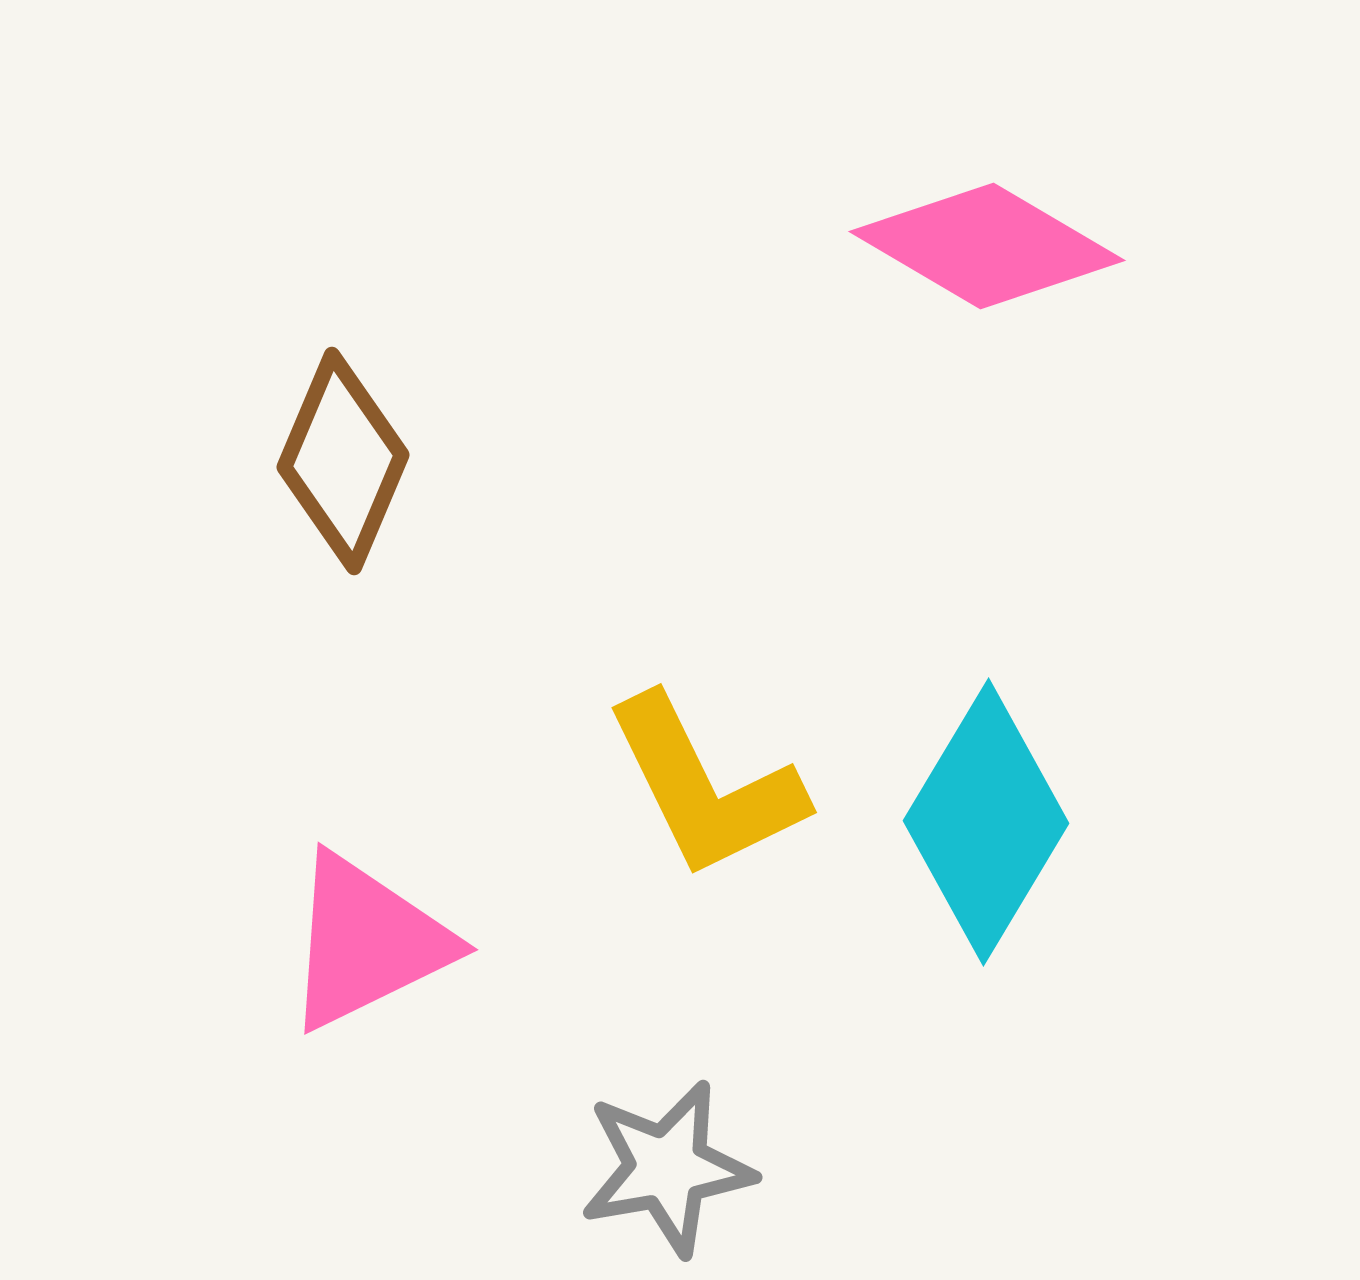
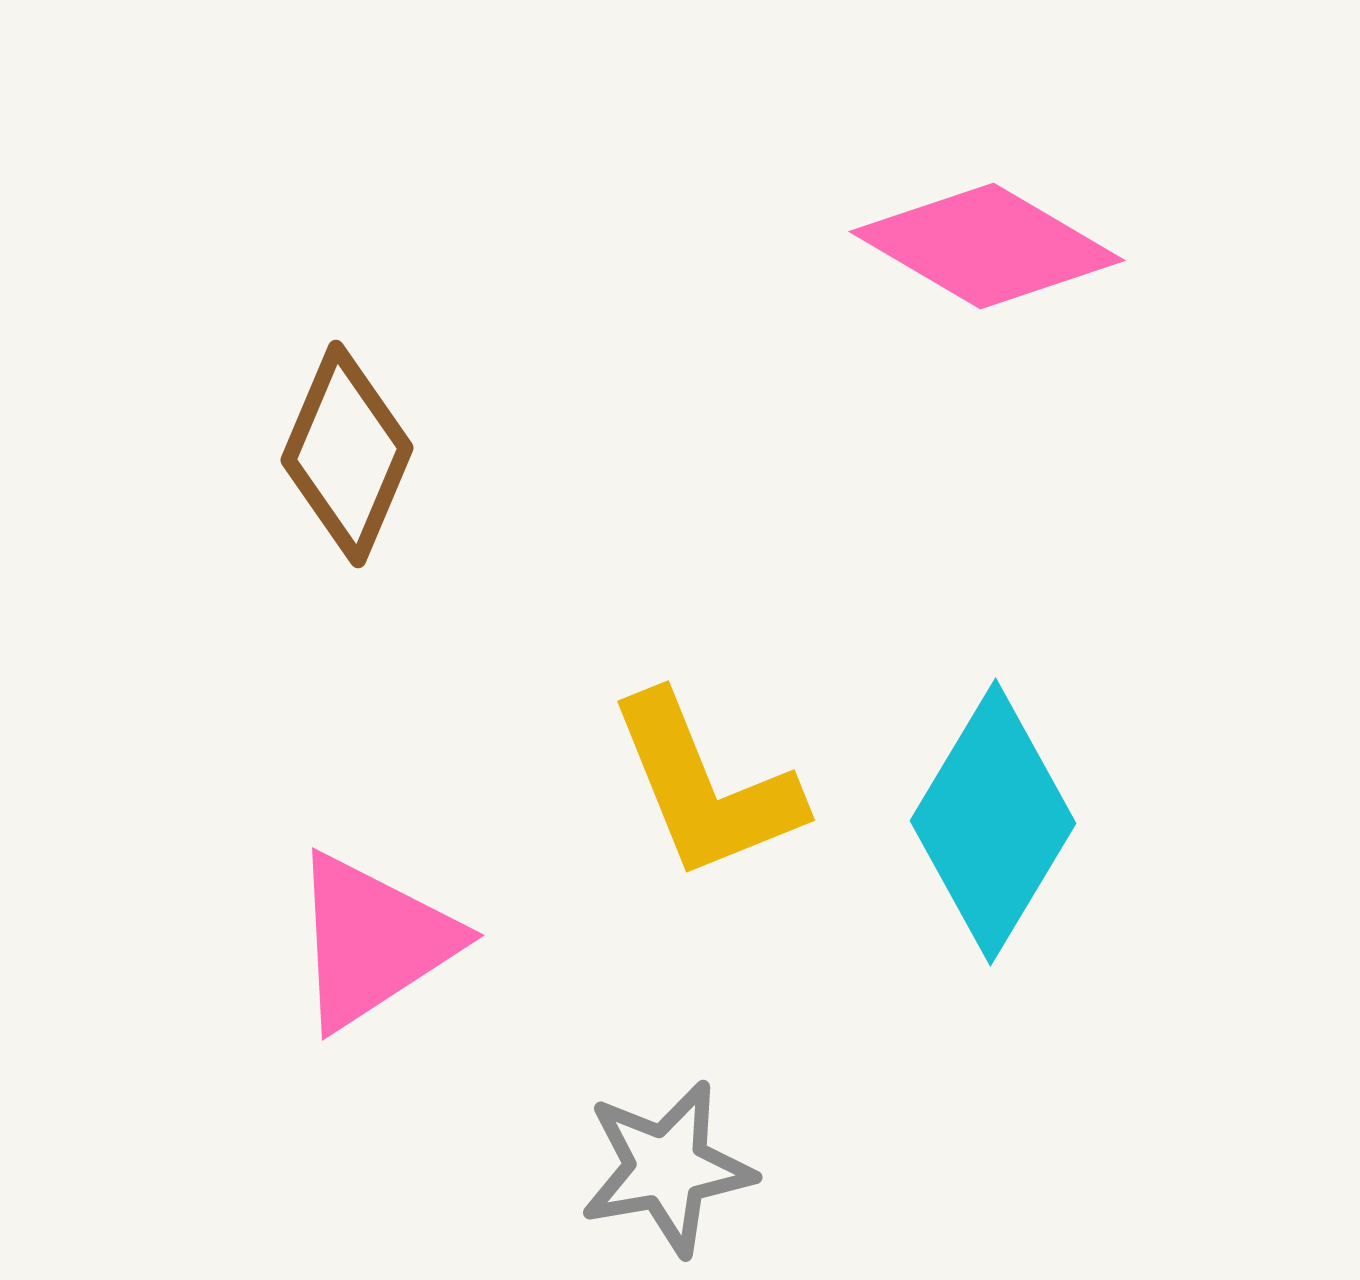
brown diamond: moved 4 px right, 7 px up
yellow L-shape: rotated 4 degrees clockwise
cyan diamond: moved 7 px right
pink triangle: moved 6 px right, 1 px up; rotated 7 degrees counterclockwise
